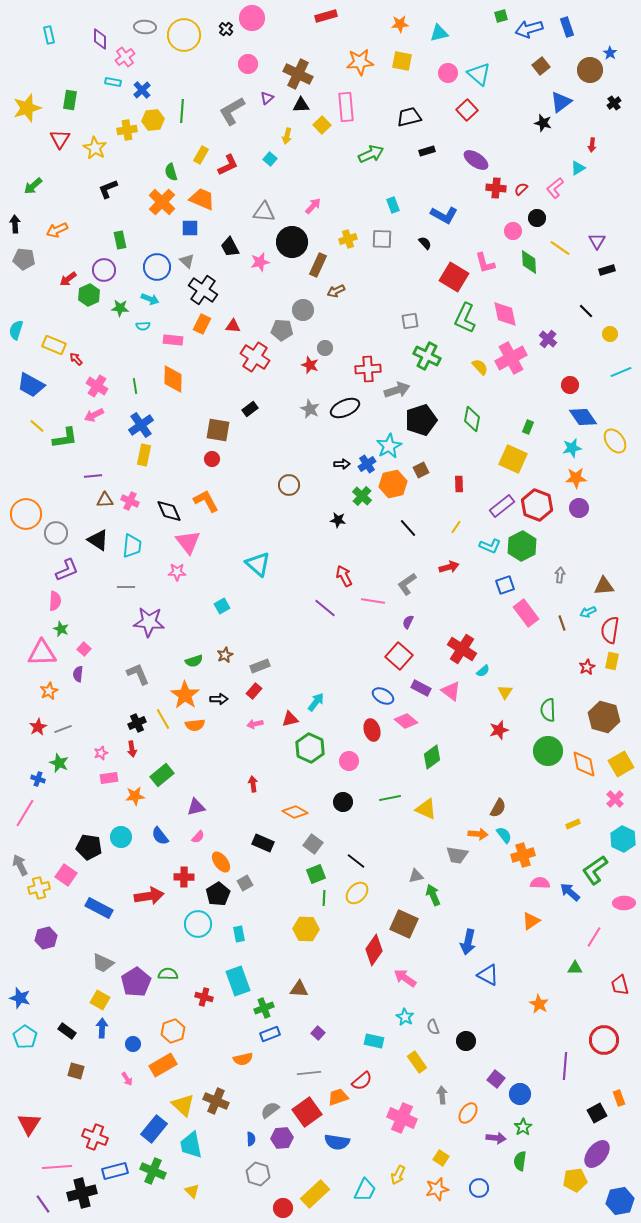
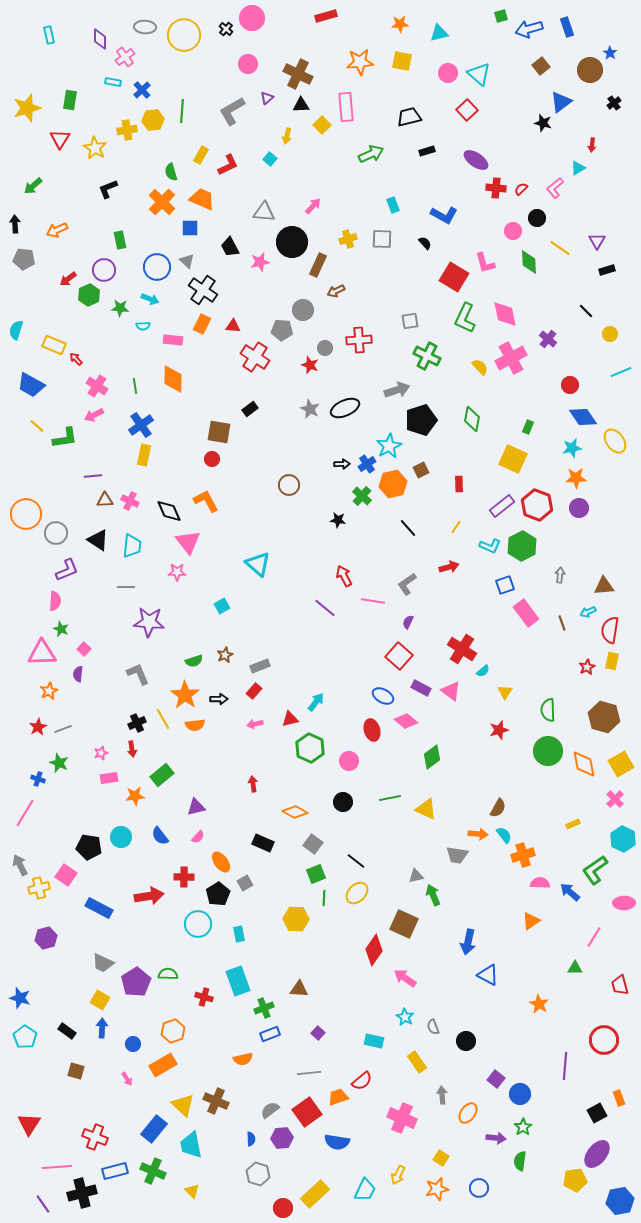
red cross at (368, 369): moved 9 px left, 29 px up
brown square at (218, 430): moved 1 px right, 2 px down
yellow hexagon at (306, 929): moved 10 px left, 10 px up
